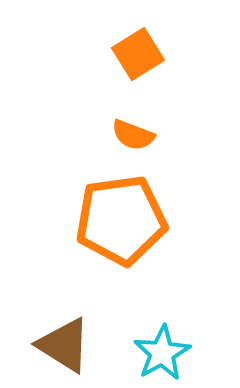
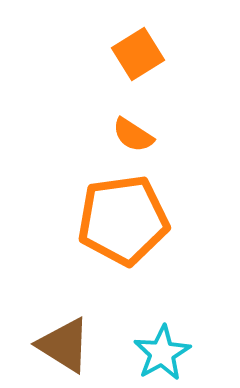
orange semicircle: rotated 12 degrees clockwise
orange pentagon: moved 2 px right
